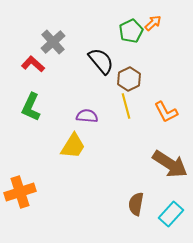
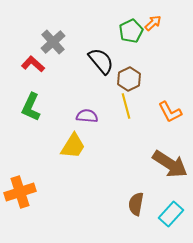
orange L-shape: moved 4 px right
